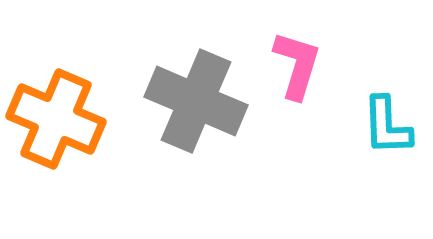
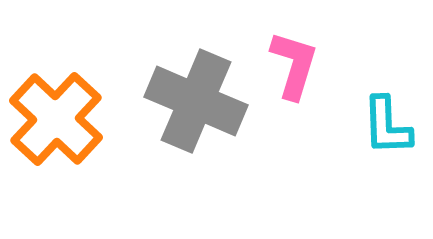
pink L-shape: moved 3 px left
orange cross: rotated 20 degrees clockwise
